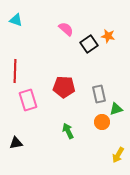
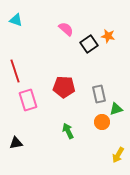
red line: rotated 20 degrees counterclockwise
